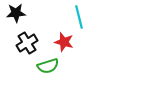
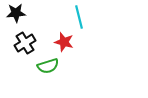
black cross: moved 2 px left
